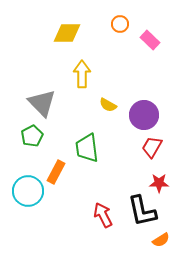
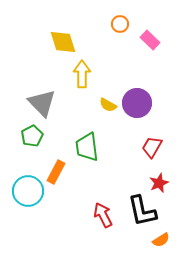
yellow diamond: moved 4 px left, 9 px down; rotated 72 degrees clockwise
purple circle: moved 7 px left, 12 px up
green trapezoid: moved 1 px up
red star: rotated 24 degrees counterclockwise
